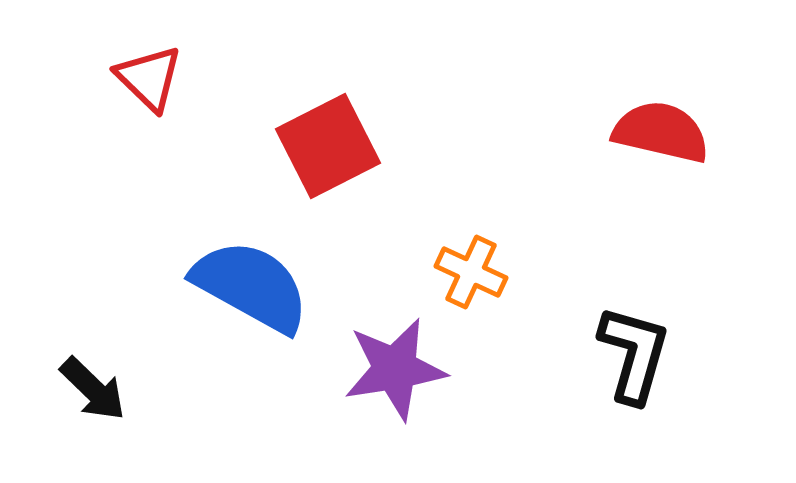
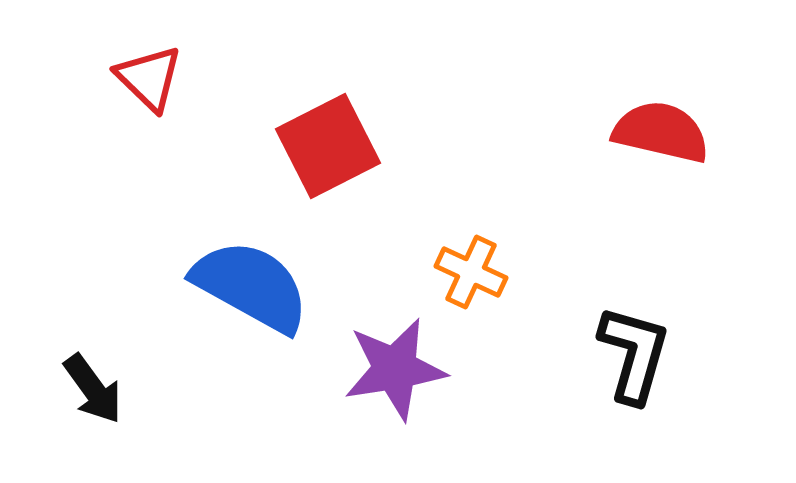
black arrow: rotated 10 degrees clockwise
